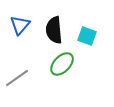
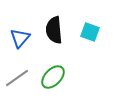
blue triangle: moved 13 px down
cyan square: moved 3 px right, 4 px up
green ellipse: moved 9 px left, 13 px down
